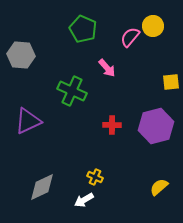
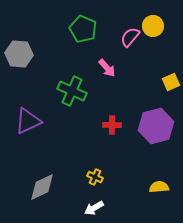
gray hexagon: moved 2 px left, 1 px up
yellow square: rotated 18 degrees counterclockwise
yellow semicircle: rotated 36 degrees clockwise
white arrow: moved 10 px right, 8 px down
